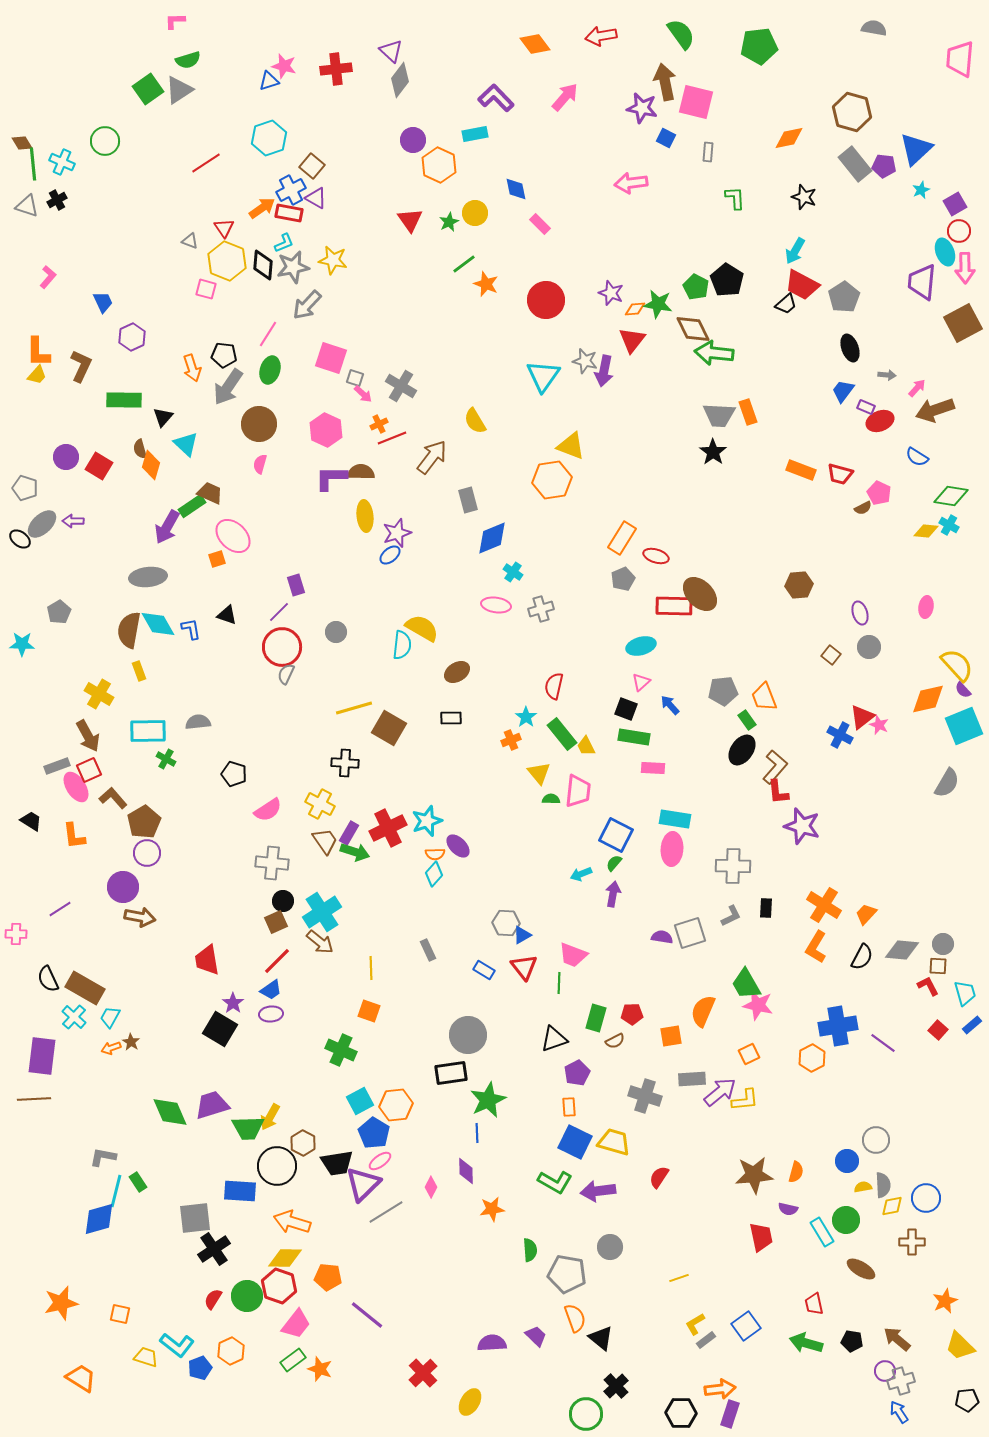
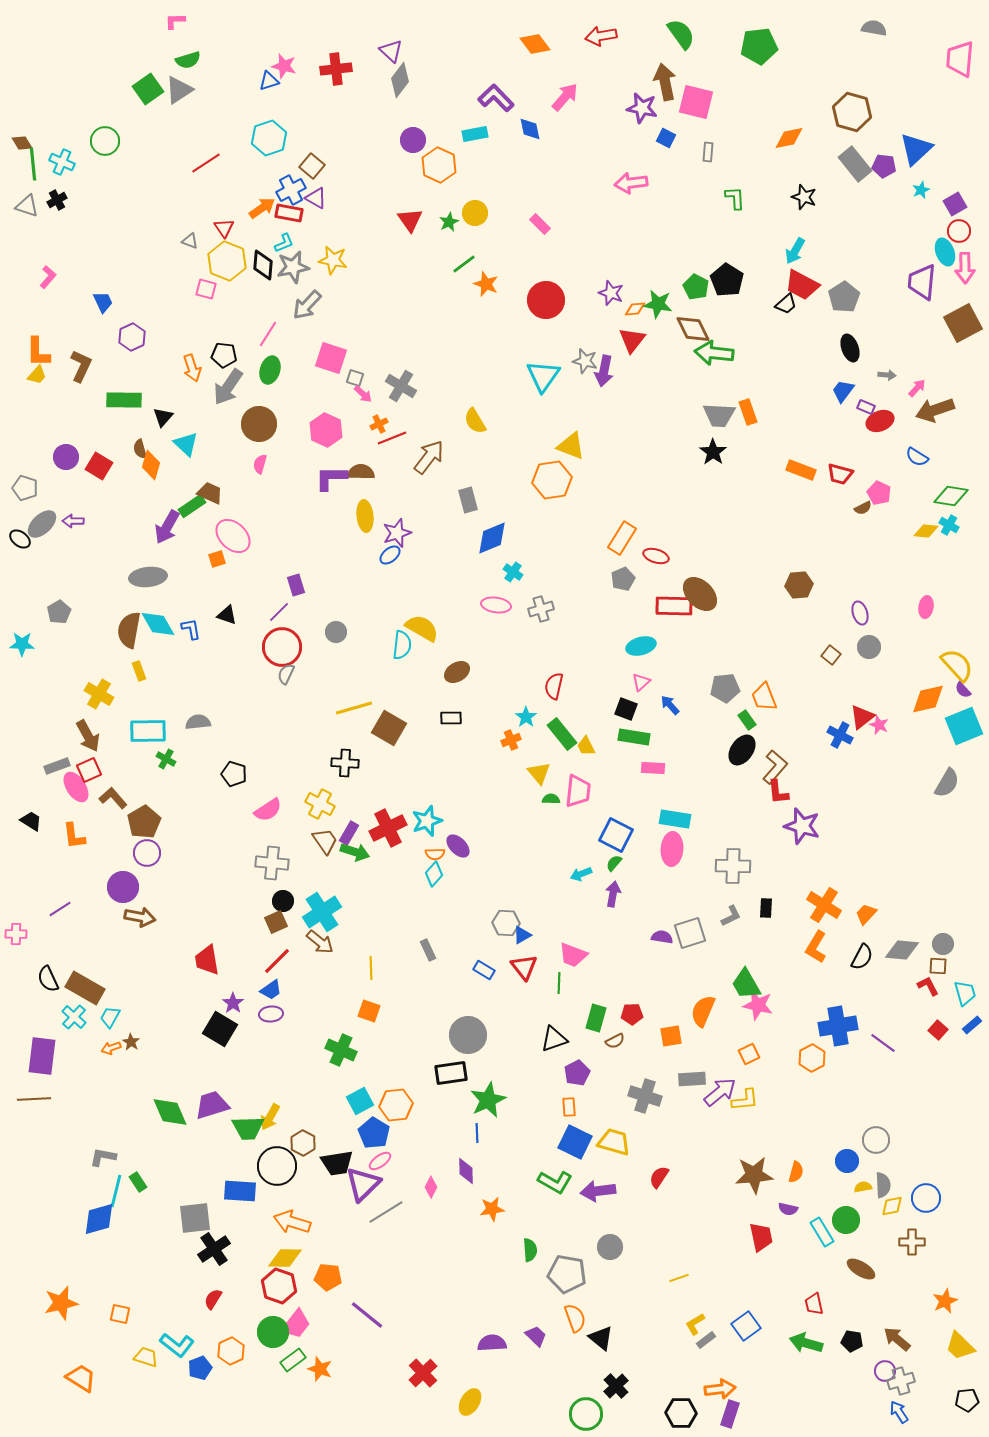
blue diamond at (516, 189): moved 14 px right, 60 px up
brown arrow at (432, 457): moved 3 px left
gray pentagon at (723, 691): moved 2 px right, 3 px up
green circle at (247, 1296): moved 26 px right, 36 px down
